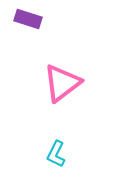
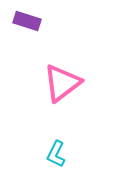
purple rectangle: moved 1 px left, 2 px down
